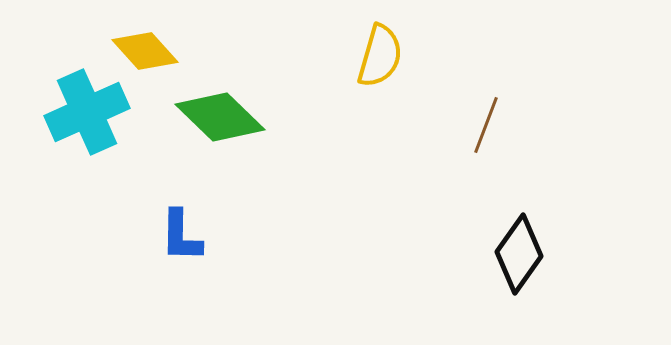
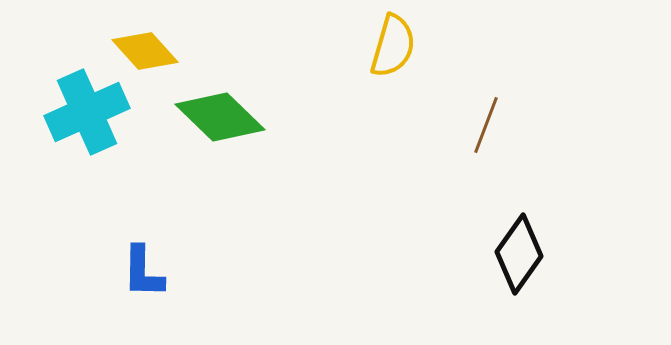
yellow semicircle: moved 13 px right, 10 px up
blue L-shape: moved 38 px left, 36 px down
